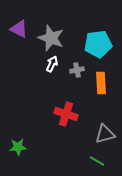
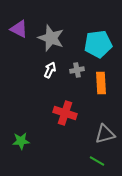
white arrow: moved 2 px left, 6 px down
red cross: moved 1 px left, 1 px up
green star: moved 3 px right, 6 px up
